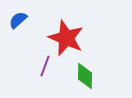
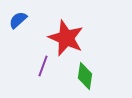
purple line: moved 2 px left
green diamond: rotated 8 degrees clockwise
